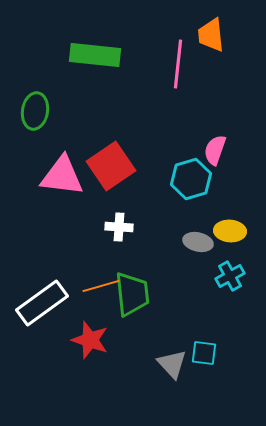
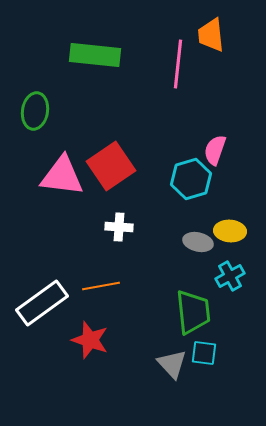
orange line: rotated 6 degrees clockwise
green trapezoid: moved 61 px right, 18 px down
